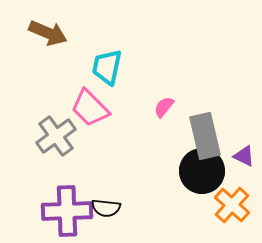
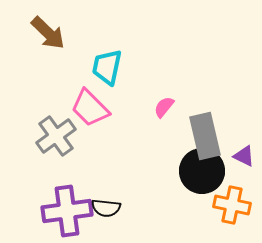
brown arrow: rotated 21 degrees clockwise
orange cross: rotated 30 degrees counterclockwise
purple cross: rotated 6 degrees counterclockwise
